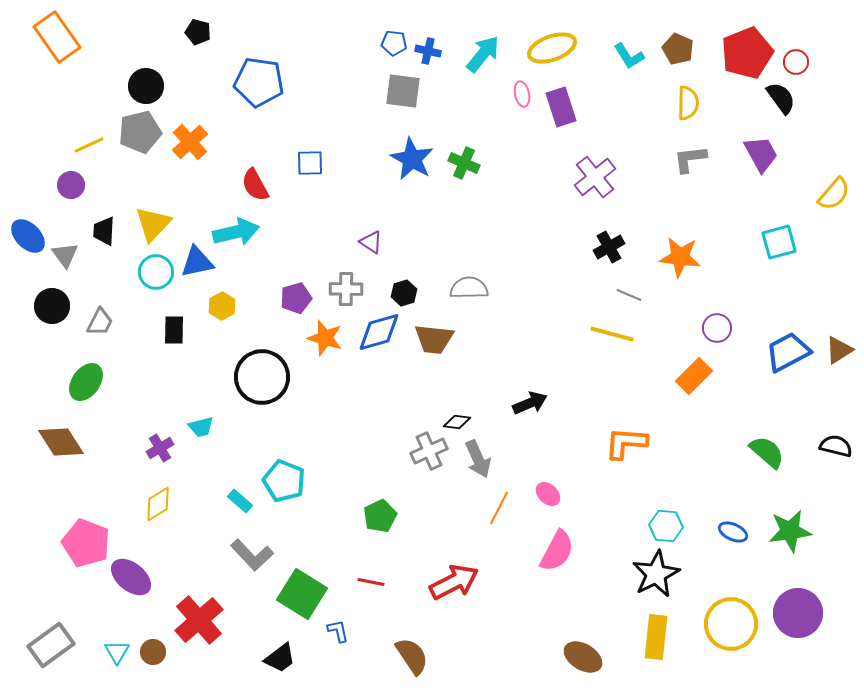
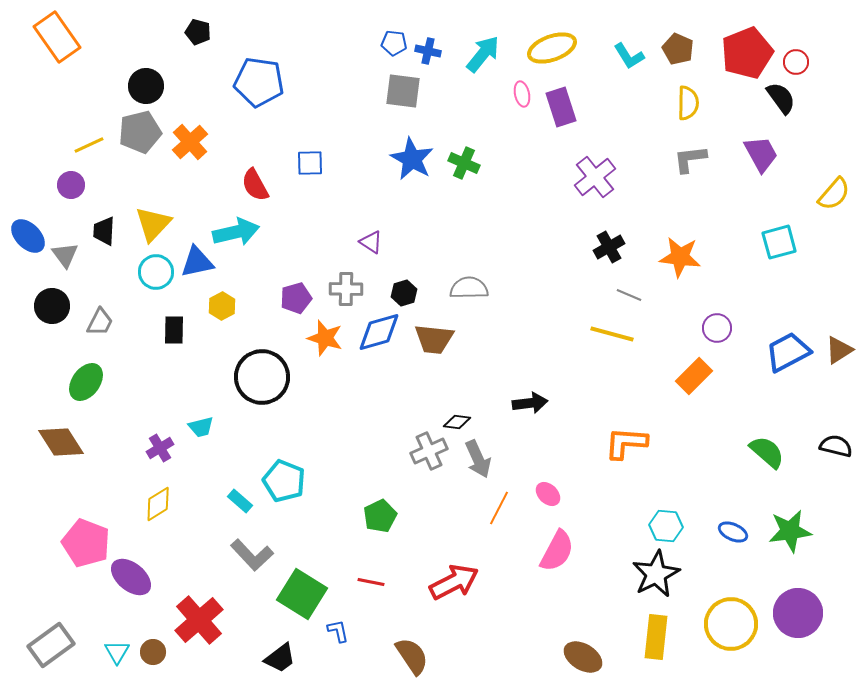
black arrow at (530, 403): rotated 16 degrees clockwise
